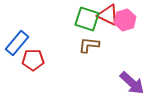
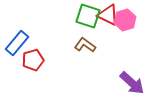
green square: moved 1 px right, 3 px up
brown L-shape: moved 4 px left; rotated 30 degrees clockwise
red pentagon: rotated 15 degrees counterclockwise
